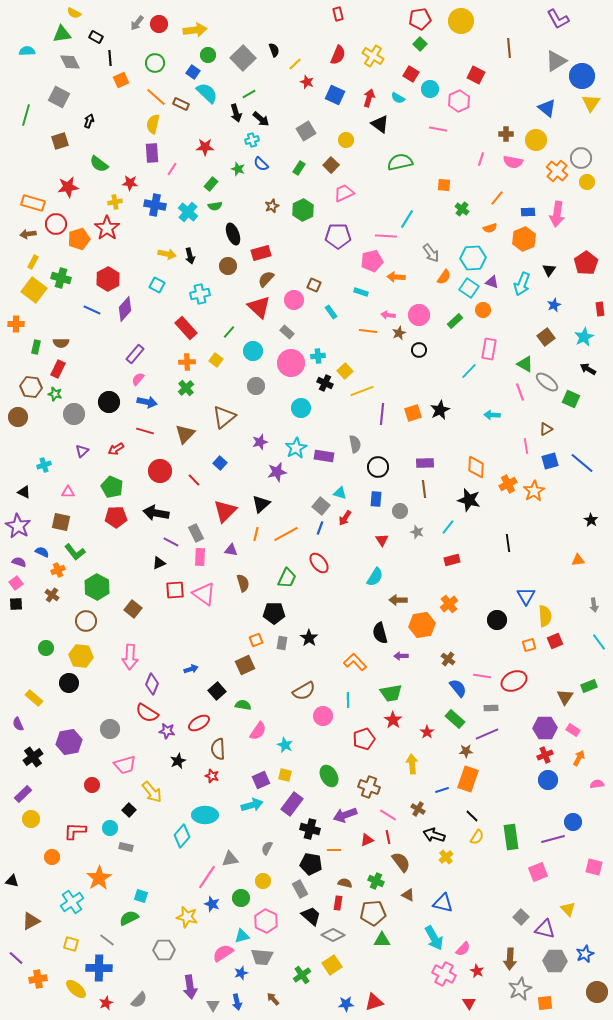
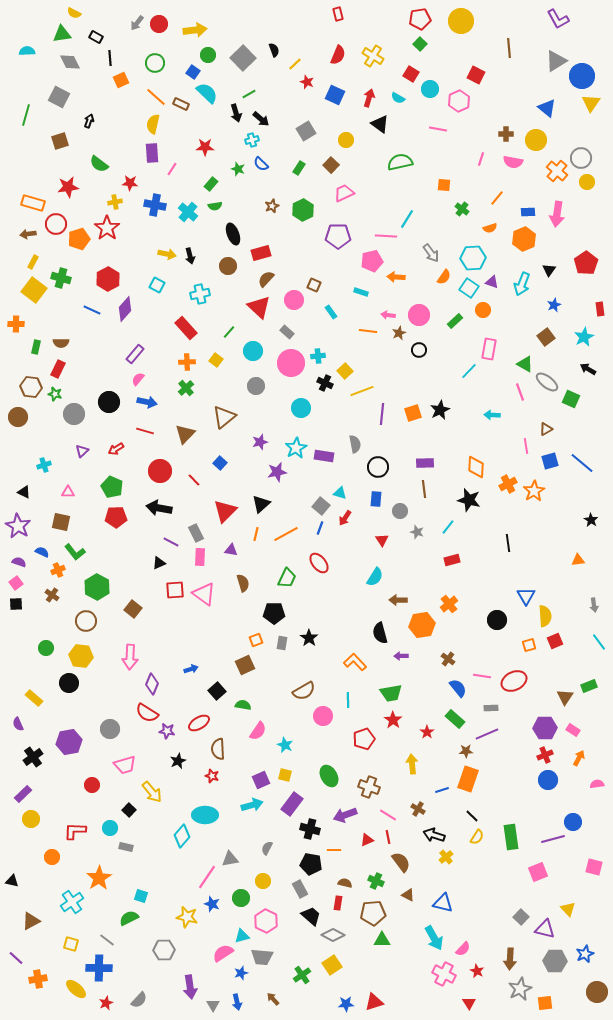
black arrow at (156, 513): moved 3 px right, 5 px up
